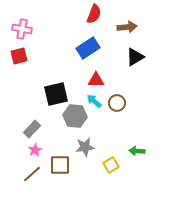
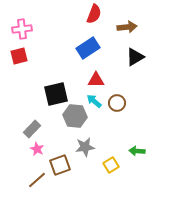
pink cross: rotated 18 degrees counterclockwise
pink star: moved 2 px right, 1 px up; rotated 16 degrees counterclockwise
brown square: rotated 20 degrees counterclockwise
brown line: moved 5 px right, 6 px down
